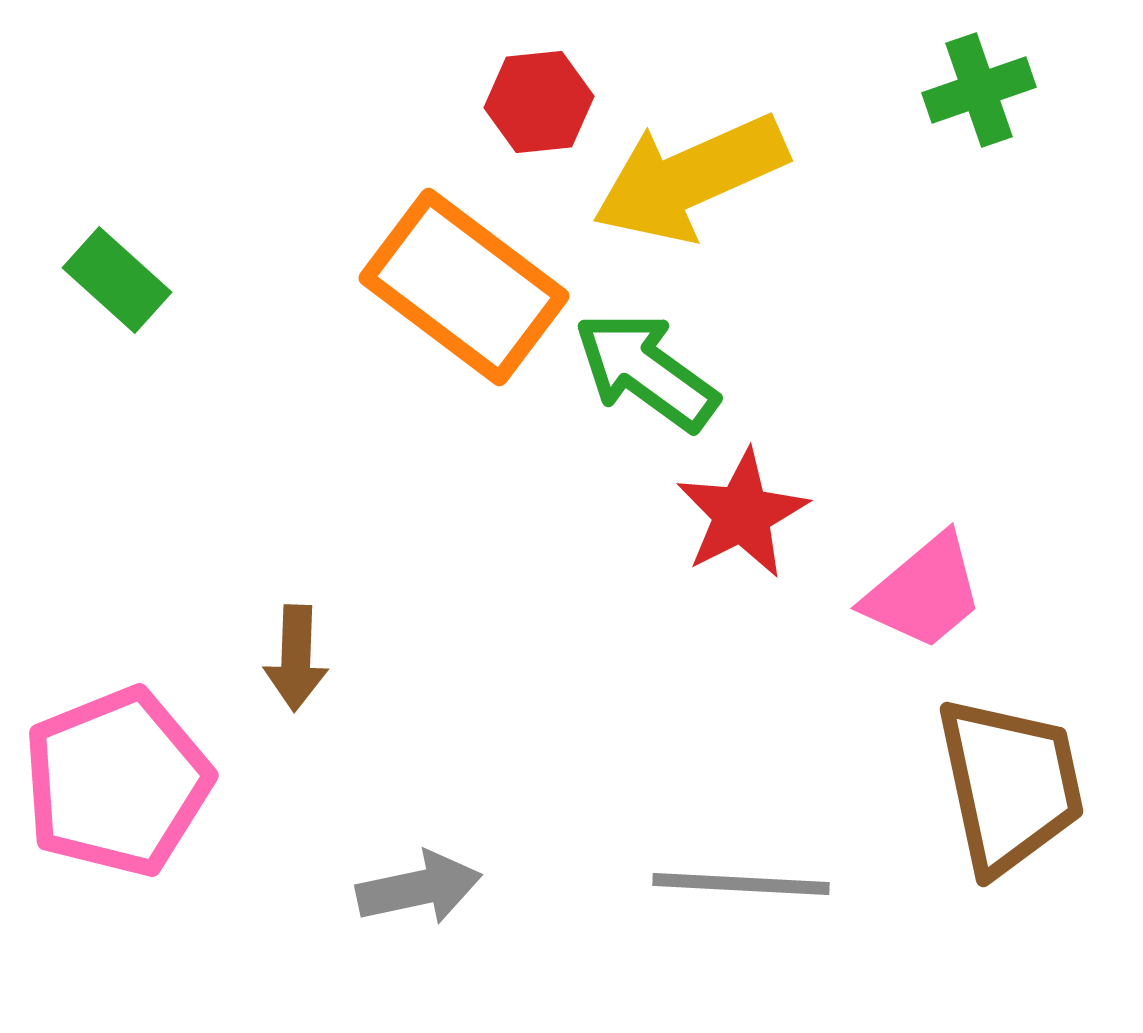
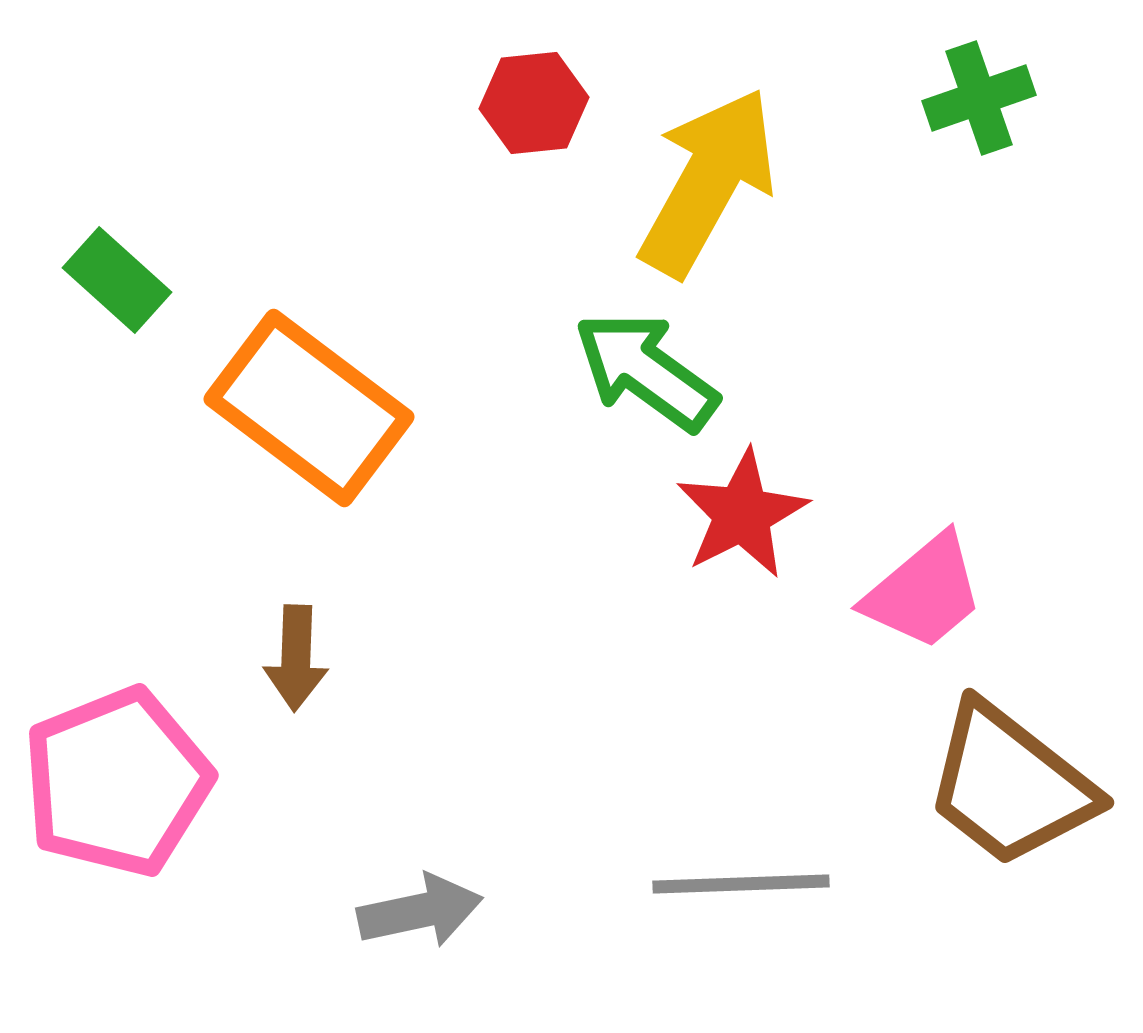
green cross: moved 8 px down
red hexagon: moved 5 px left, 1 px down
yellow arrow: moved 18 px right, 4 px down; rotated 143 degrees clockwise
orange rectangle: moved 155 px left, 121 px down
brown trapezoid: rotated 140 degrees clockwise
gray line: rotated 5 degrees counterclockwise
gray arrow: moved 1 px right, 23 px down
